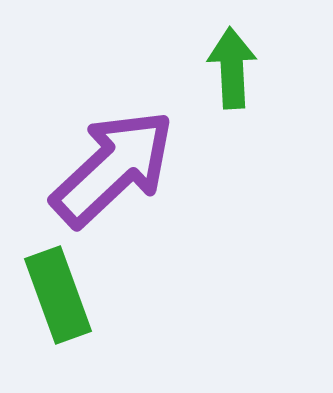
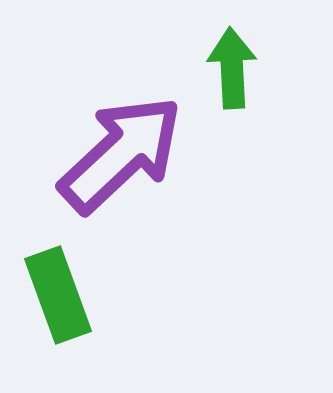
purple arrow: moved 8 px right, 14 px up
